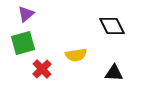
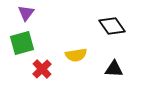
purple triangle: moved 1 px up; rotated 12 degrees counterclockwise
black diamond: rotated 8 degrees counterclockwise
green square: moved 1 px left
black triangle: moved 4 px up
